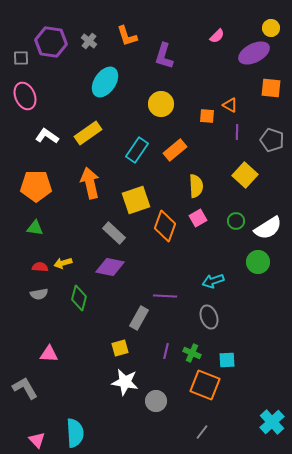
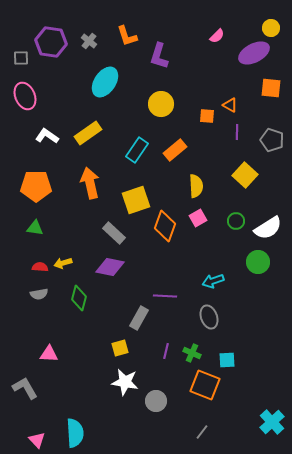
purple L-shape at (164, 56): moved 5 px left
